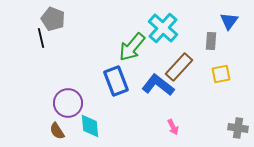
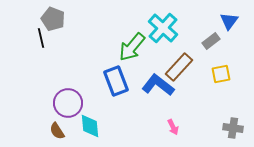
gray rectangle: rotated 48 degrees clockwise
gray cross: moved 5 px left
